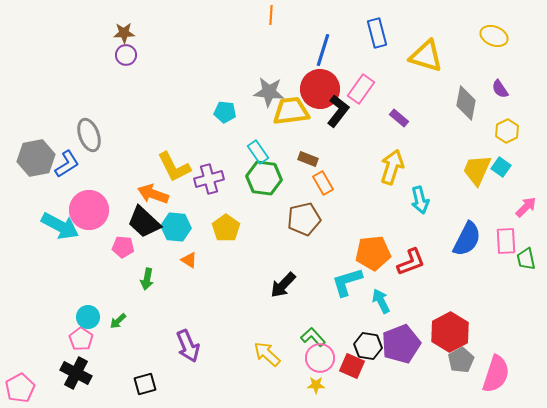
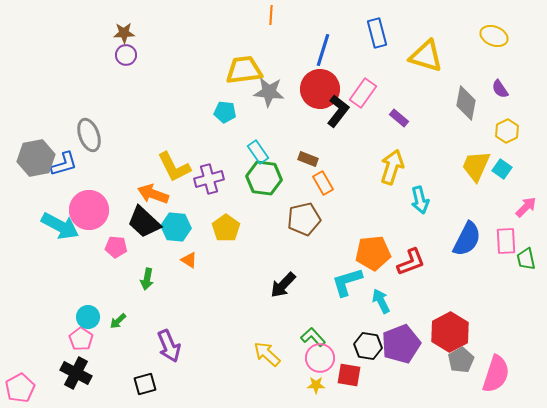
pink rectangle at (361, 89): moved 2 px right, 4 px down
yellow trapezoid at (291, 111): moved 47 px left, 41 px up
blue L-shape at (67, 164): moved 3 px left; rotated 16 degrees clockwise
cyan square at (501, 167): moved 1 px right, 2 px down
yellow trapezoid at (477, 170): moved 1 px left, 4 px up
pink pentagon at (123, 247): moved 7 px left
purple arrow at (188, 346): moved 19 px left
red square at (352, 366): moved 3 px left, 9 px down; rotated 15 degrees counterclockwise
